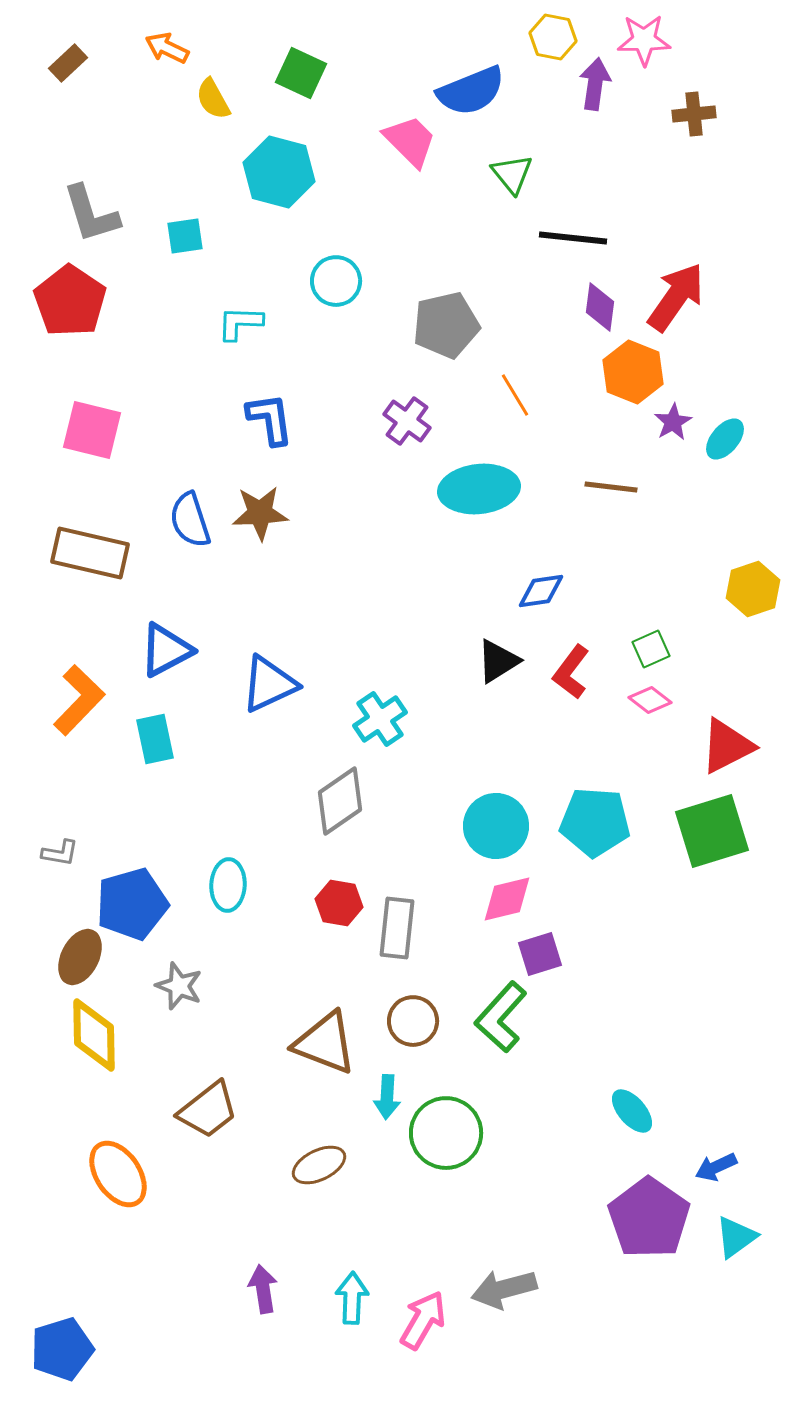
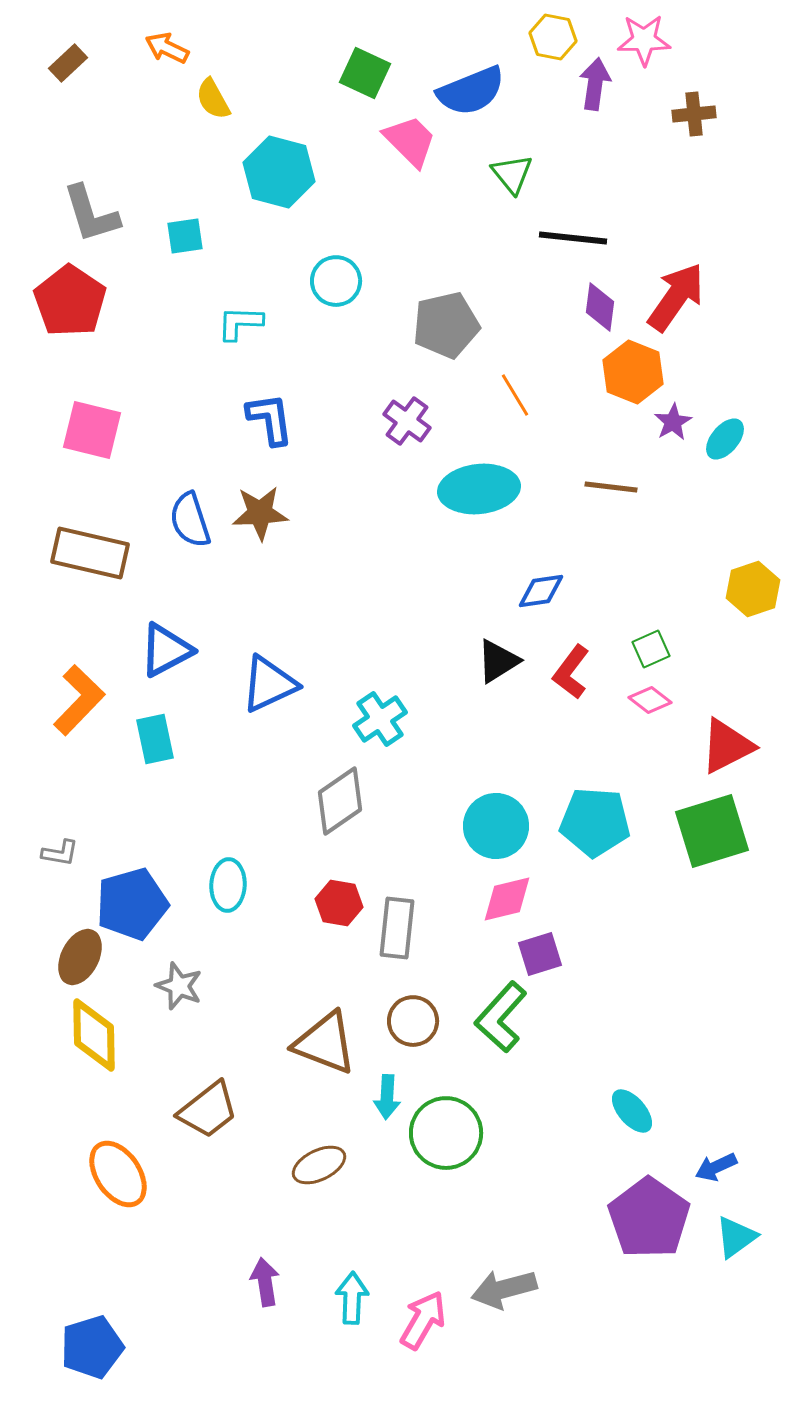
green square at (301, 73): moved 64 px right
purple arrow at (263, 1289): moved 2 px right, 7 px up
blue pentagon at (62, 1349): moved 30 px right, 2 px up
